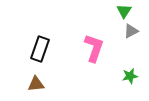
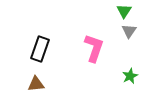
gray triangle: moved 2 px left; rotated 28 degrees counterclockwise
green star: rotated 14 degrees counterclockwise
